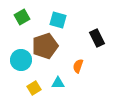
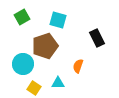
cyan circle: moved 2 px right, 4 px down
yellow square: rotated 24 degrees counterclockwise
